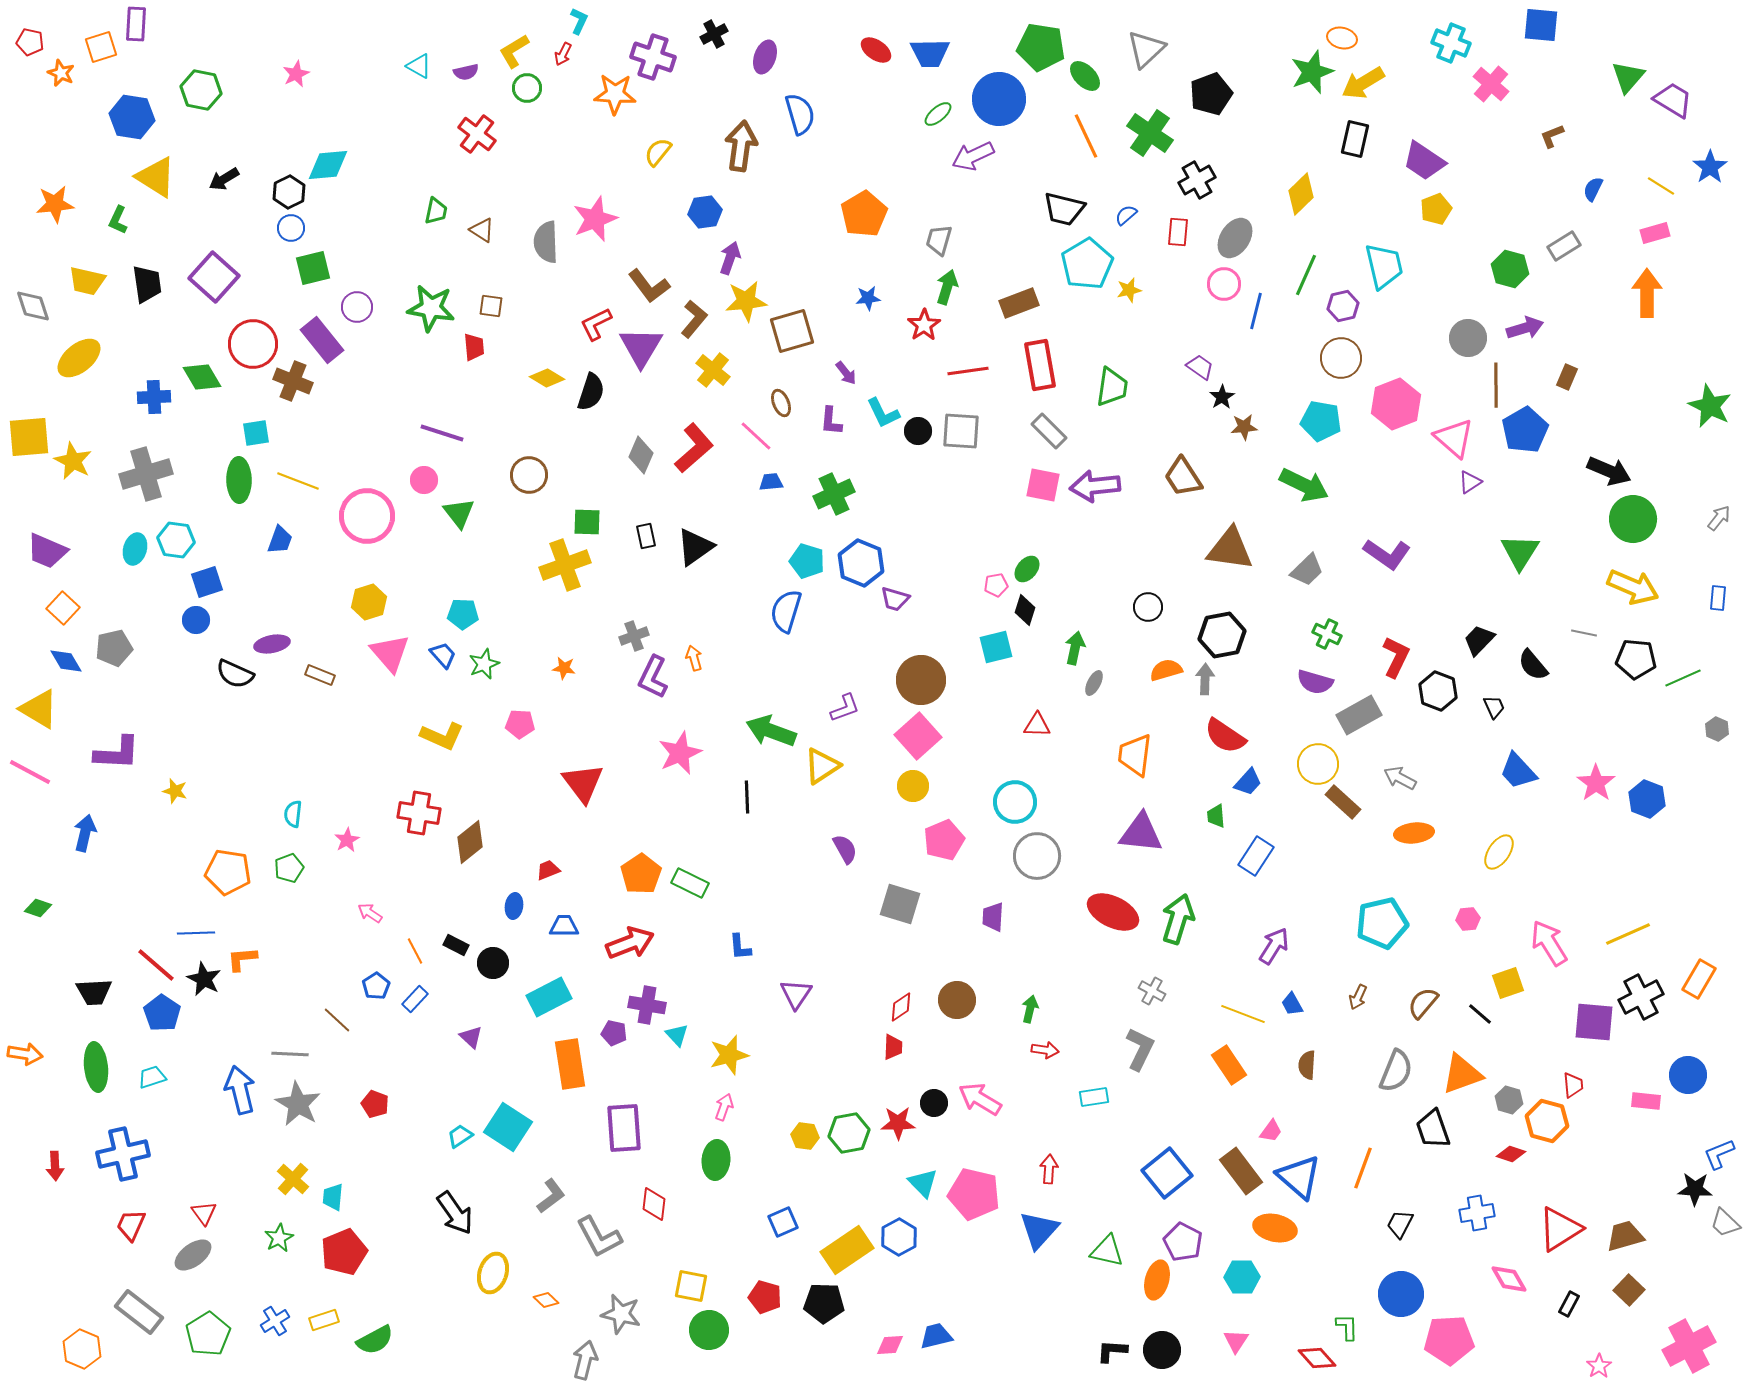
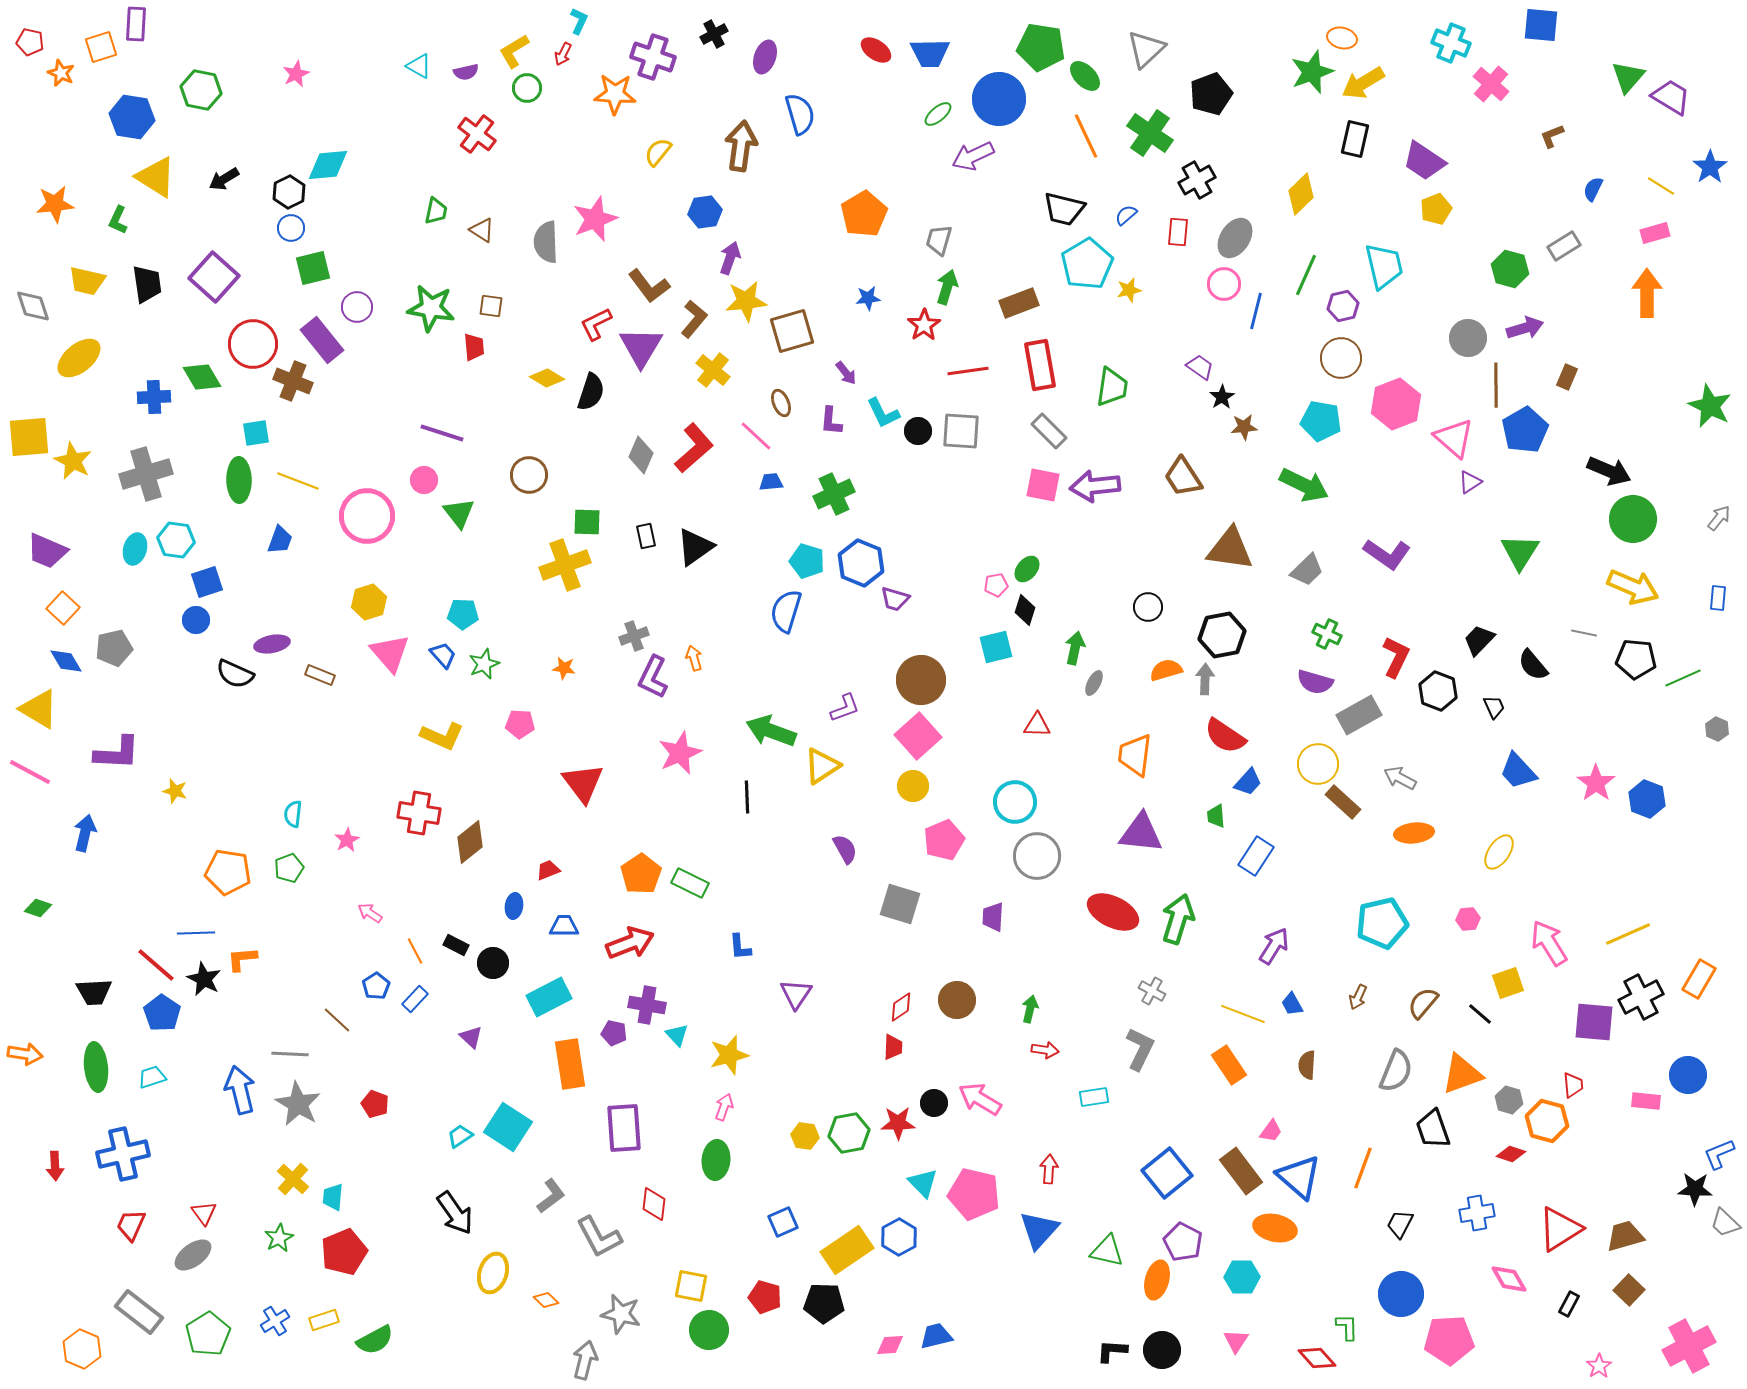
purple trapezoid at (1673, 100): moved 2 px left, 3 px up
